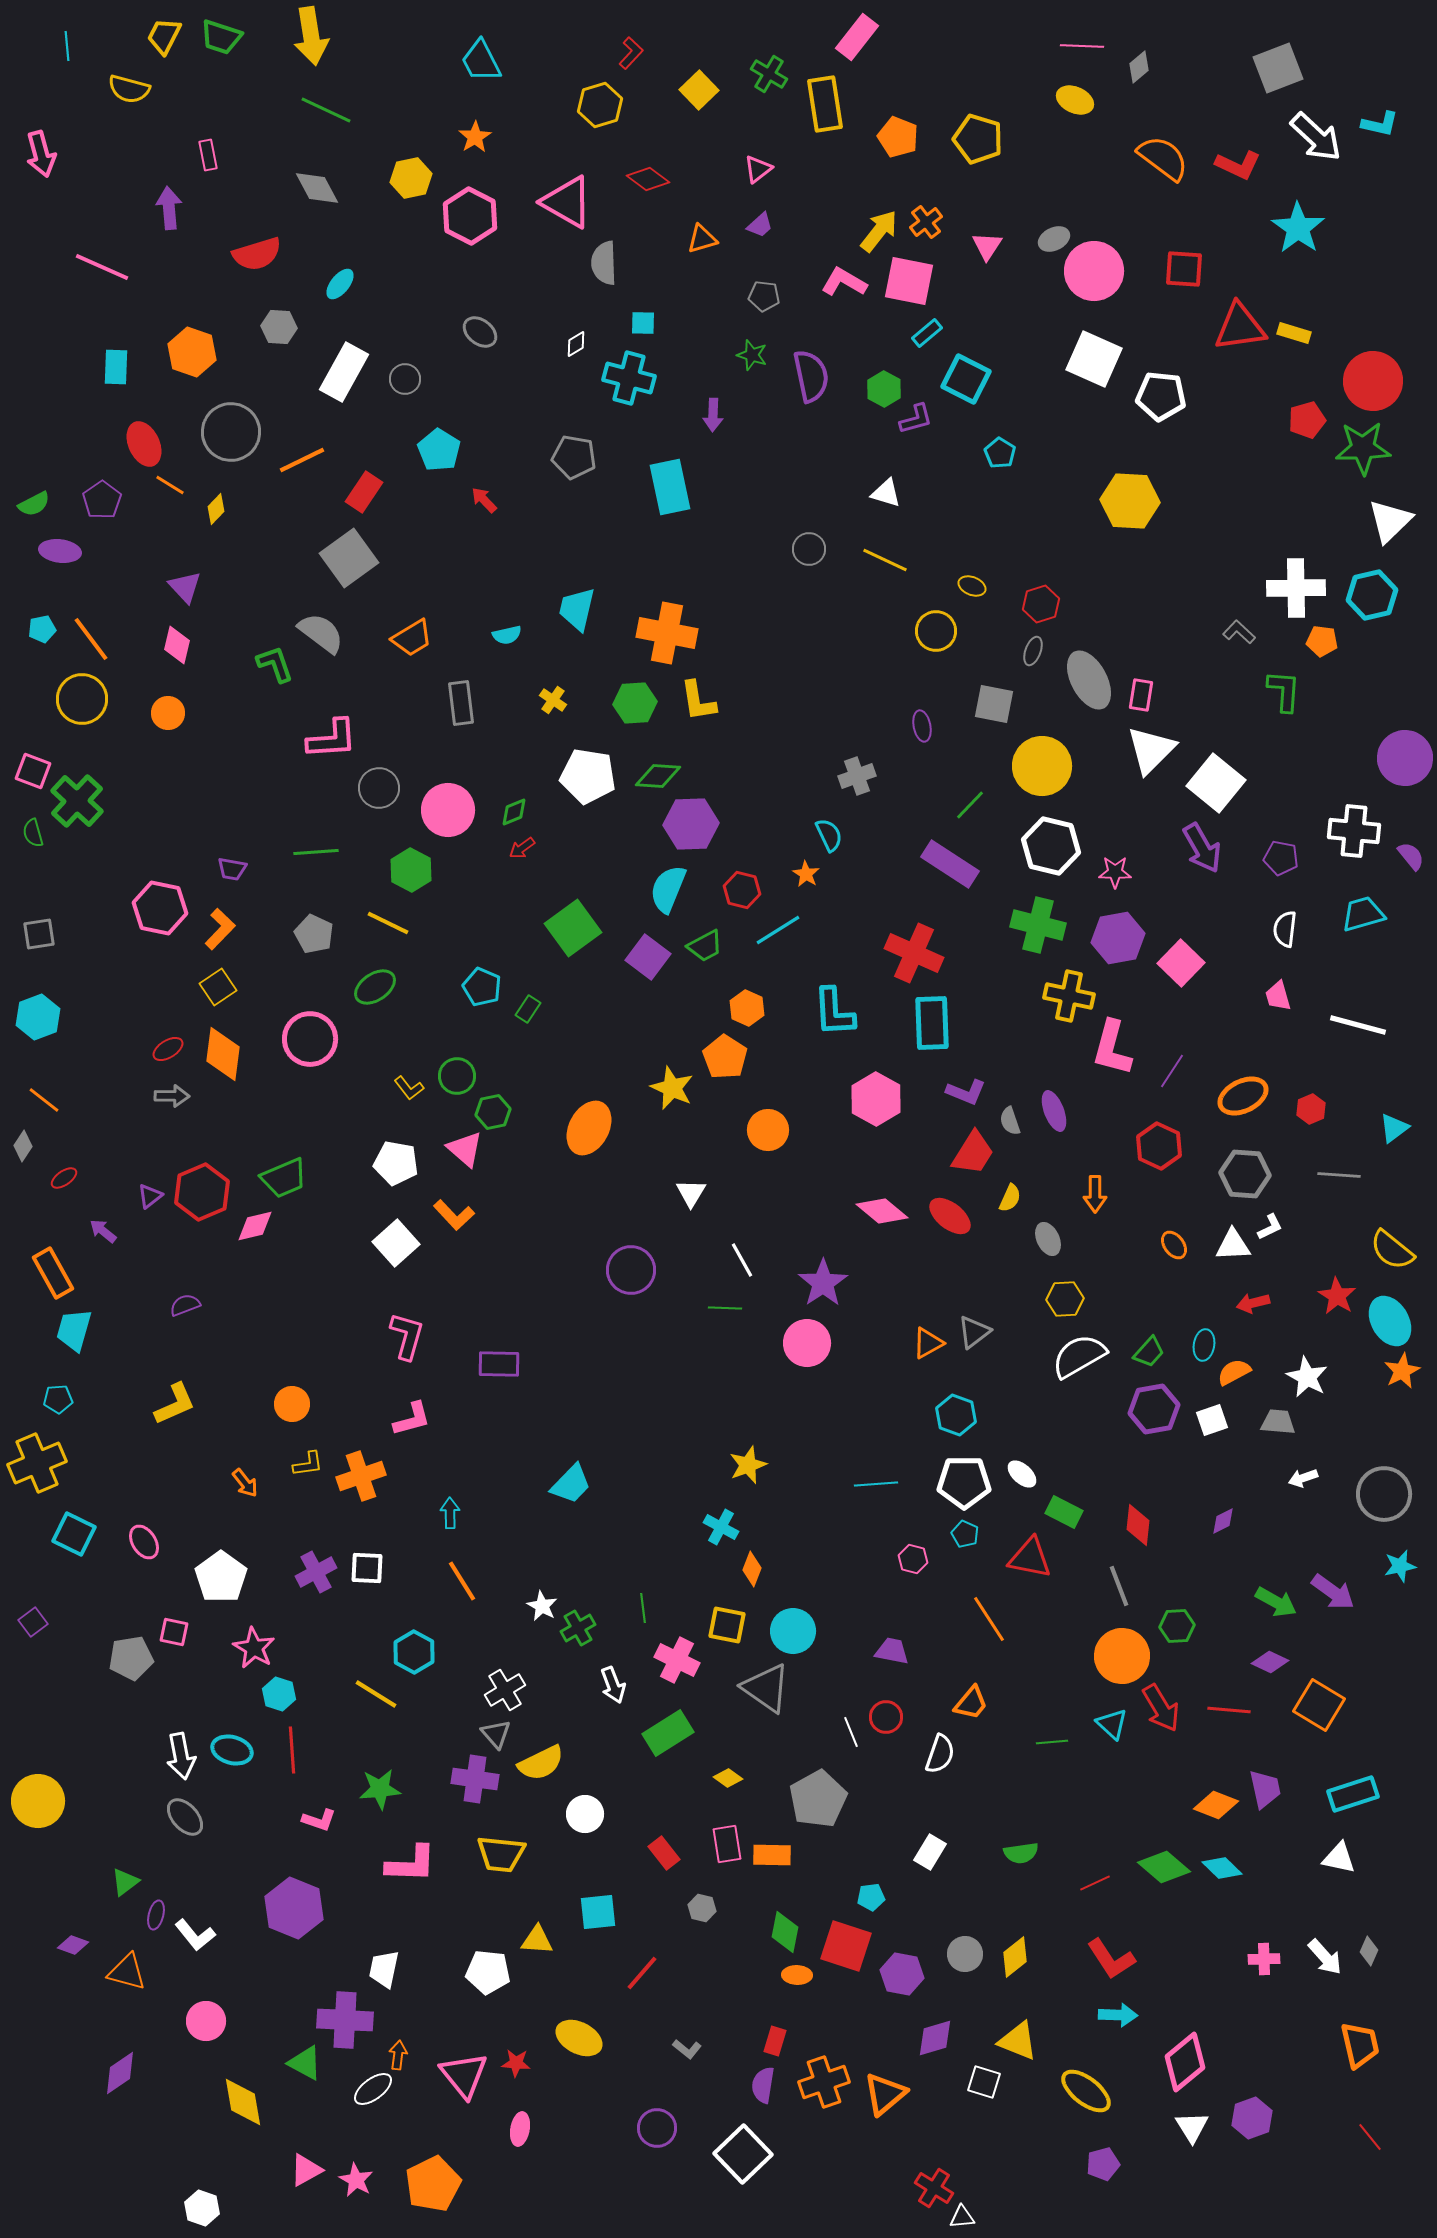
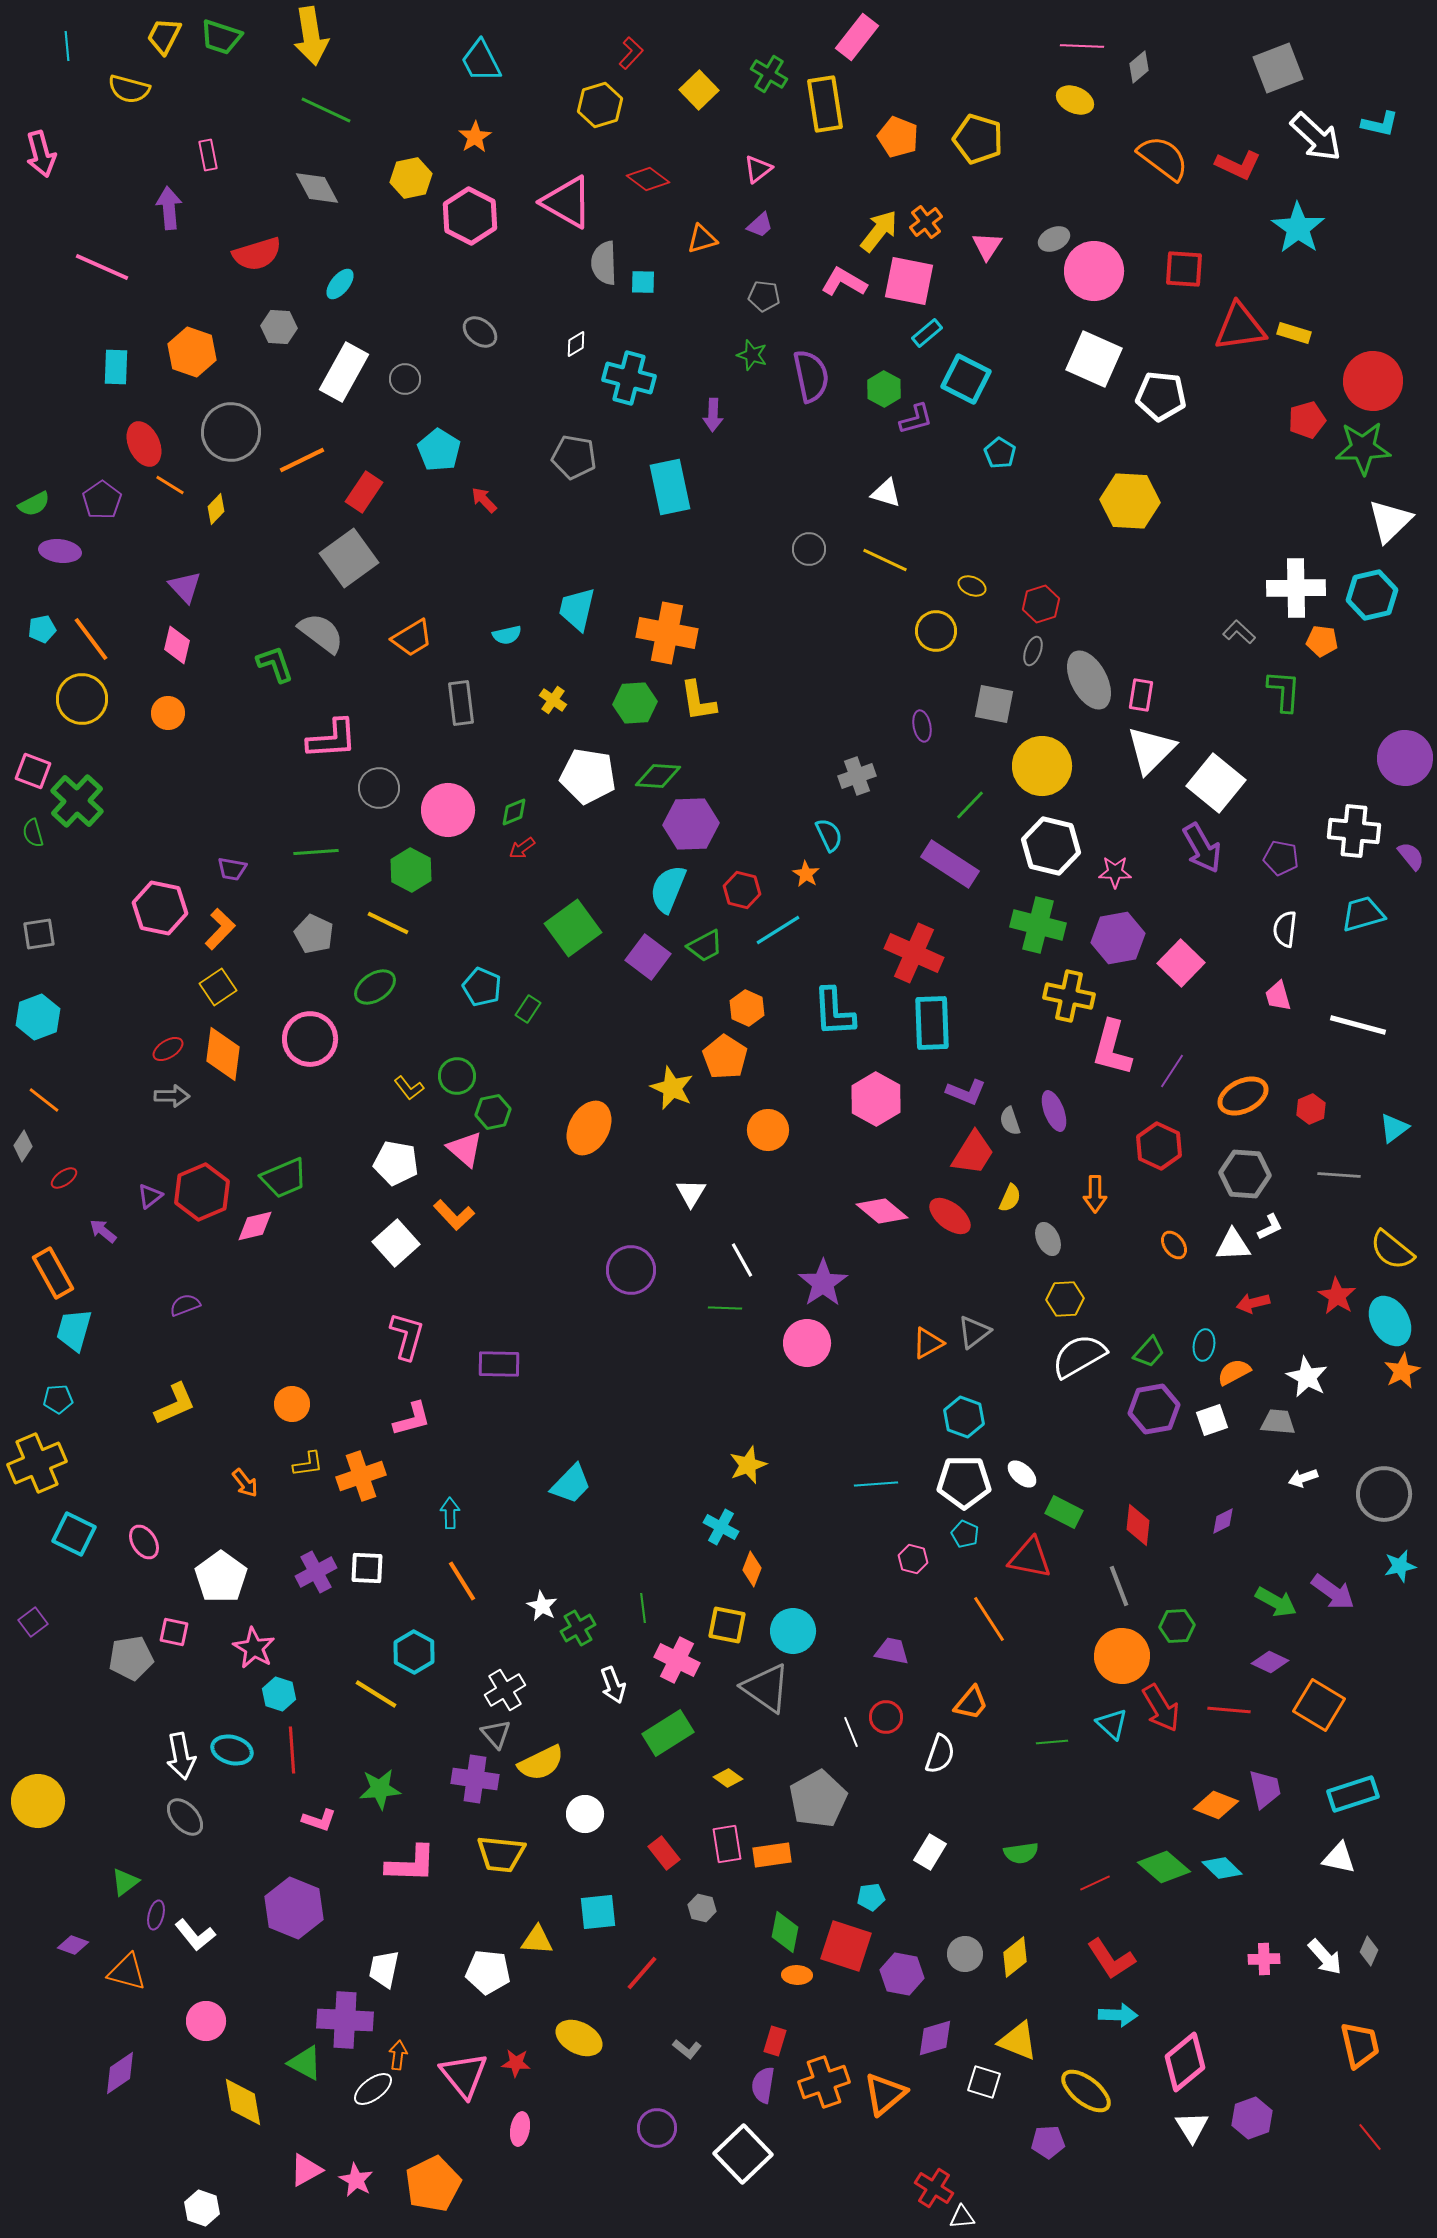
cyan square at (643, 323): moved 41 px up
cyan hexagon at (956, 1415): moved 8 px right, 2 px down
orange rectangle at (772, 1855): rotated 9 degrees counterclockwise
purple pentagon at (1103, 2164): moved 55 px left, 22 px up; rotated 12 degrees clockwise
